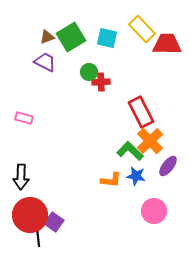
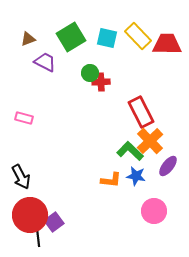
yellow rectangle: moved 4 px left, 7 px down
brown triangle: moved 19 px left, 2 px down
green circle: moved 1 px right, 1 px down
black arrow: rotated 30 degrees counterclockwise
purple square: rotated 18 degrees clockwise
